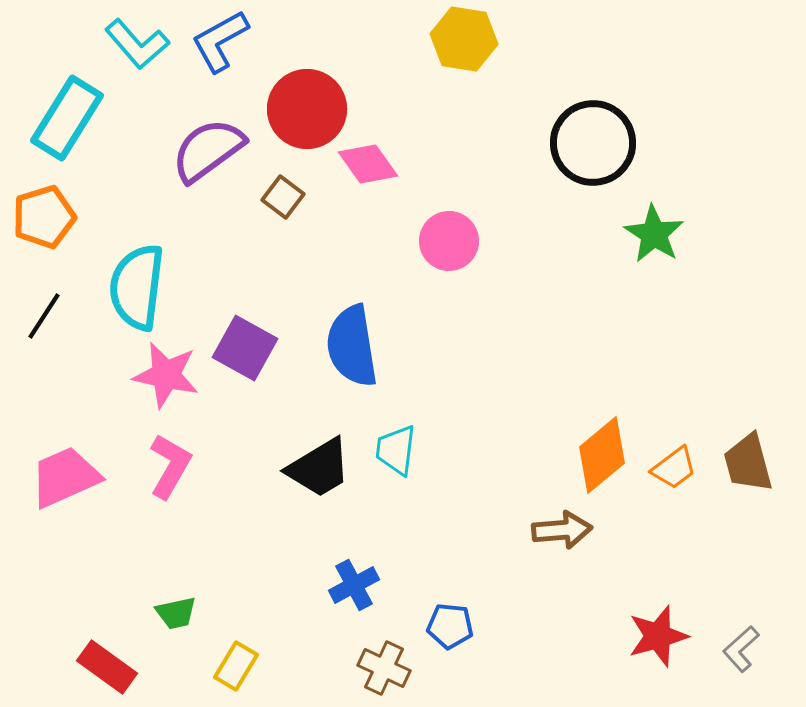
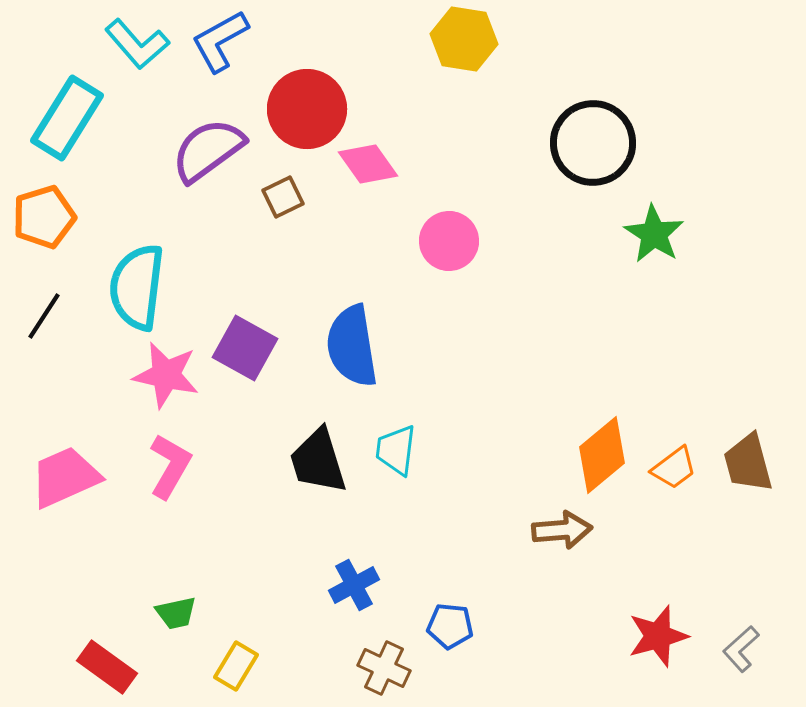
brown square: rotated 27 degrees clockwise
black trapezoid: moved 1 px left, 7 px up; rotated 104 degrees clockwise
